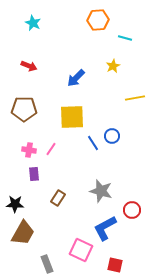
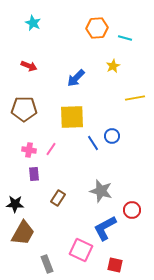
orange hexagon: moved 1 px left, 8 px down
